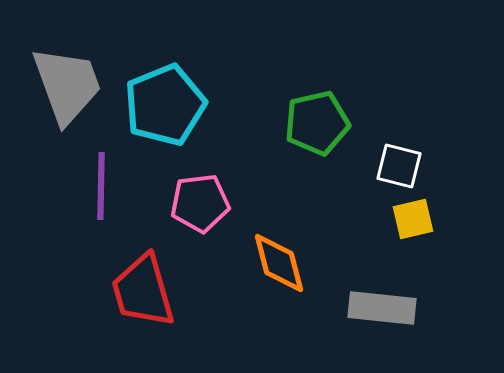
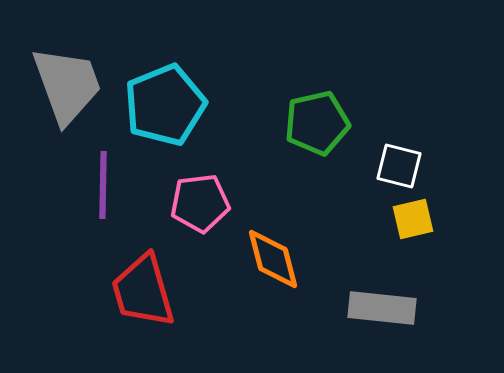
purple line: moved 2 px right, 1 px up
orange diamond: moved 6 px left, 4 px up
